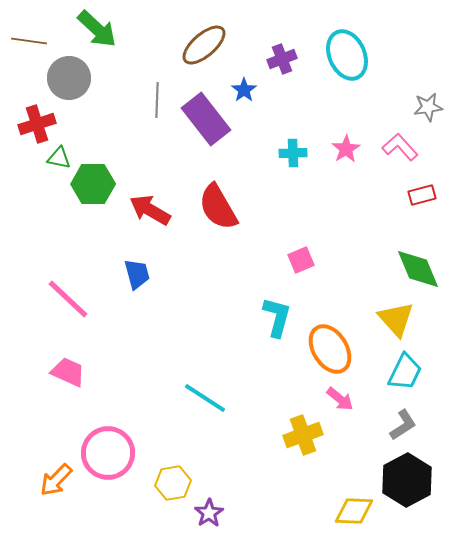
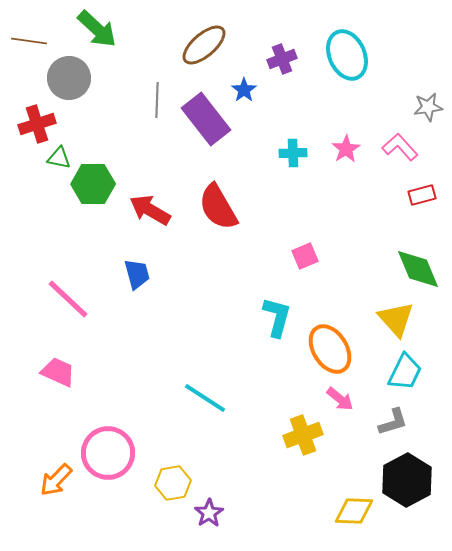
pink square: moved 4 px right, 4 px up
pink trapezoid: moved 10 px left
gray L-shape: moved 10 px left, 3 px up; rotated 16 degrees clockwise
